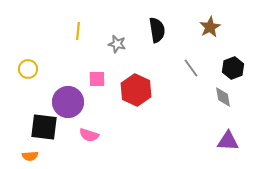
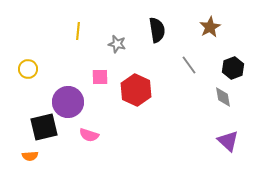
gray line: moved 2 px left, 3 px up
pink square: moved 3 px right, 2 px up
black square: rotated 20 degrees counterclockwise
purple triangle: rotated 40 degrees clockwise
